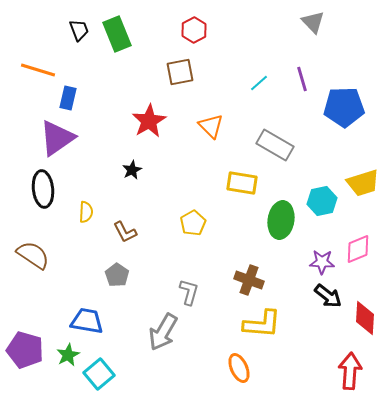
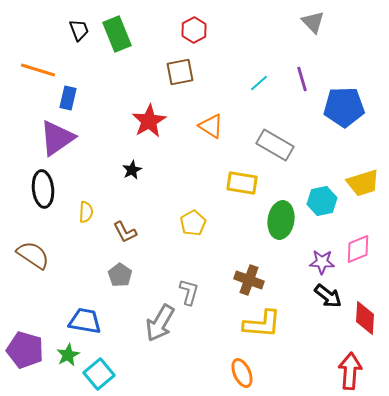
orange triangle: rotated 12 degrees counterclockwise
gray pentagon: moved 3 px right
blue trapezoid: moved 2 px left
gray arrow: moved 3 px left, 9 px up
orange ellipse: moved 3 px right, 5 px down
